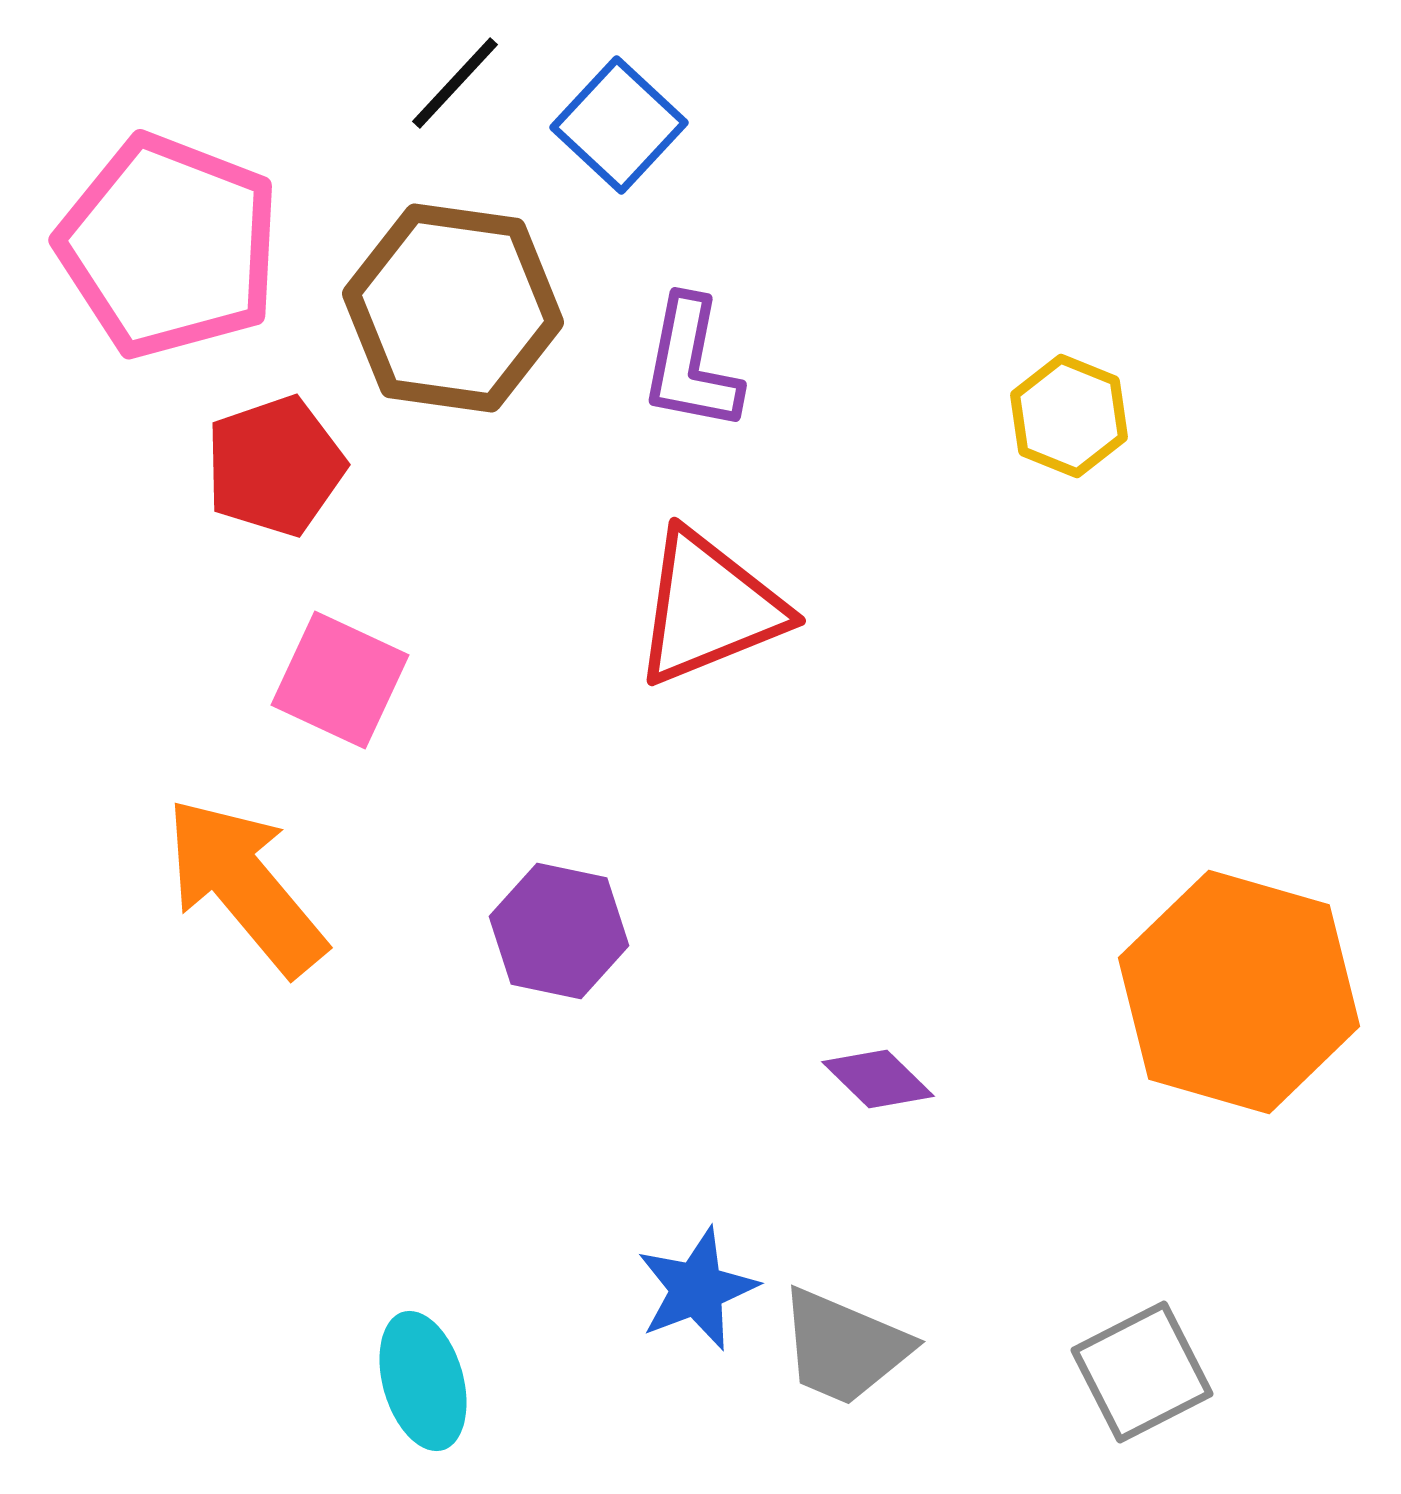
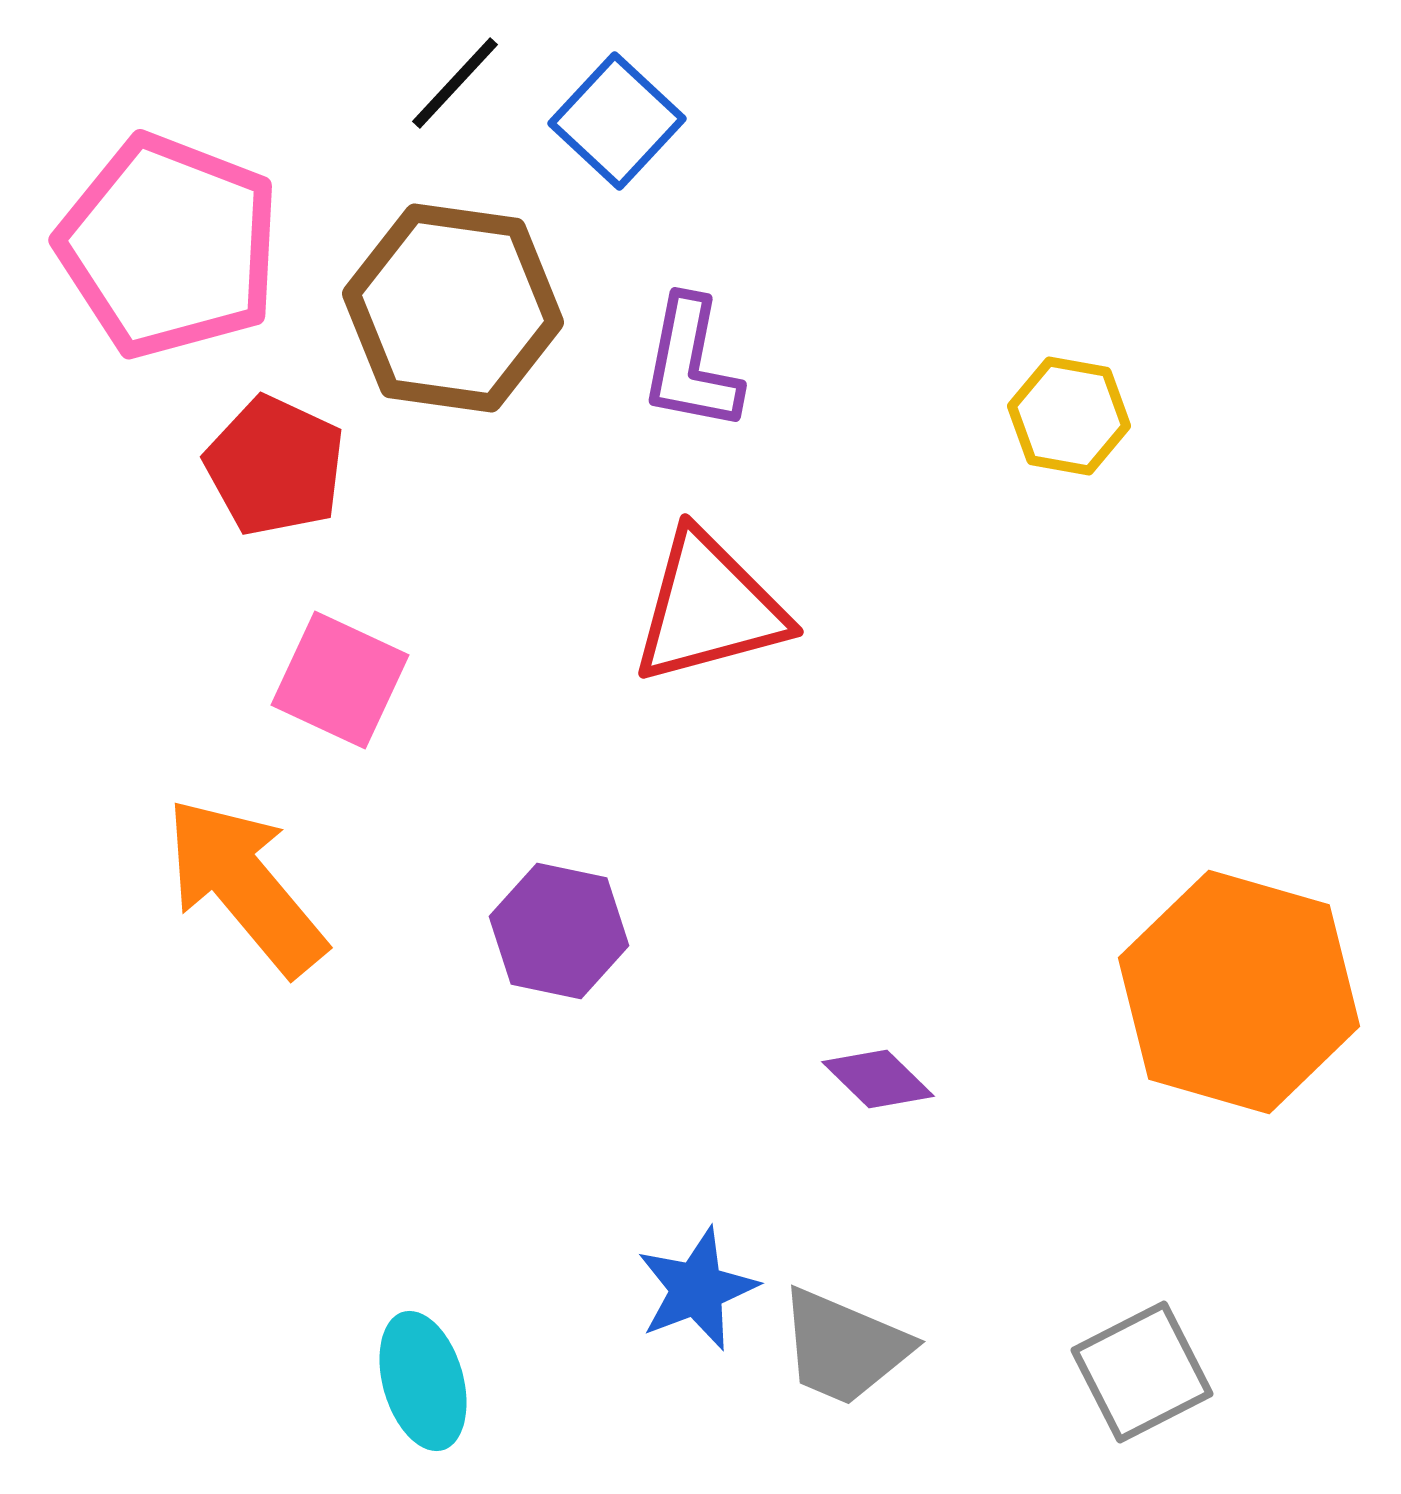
blue square: moved 2 px left, 4 px up
yellow hexagon: rotated 12 degrees counterclockwise
red pentagon: rotated 28 degrees counterclockwise
red triangle: rotated 7 degrees clockwise
